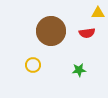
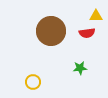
yellow triangle: moved 2 px left, 3 px down
yellow circle: moved 17 px down
green star: moved 1 px right, 2 px up
